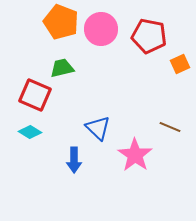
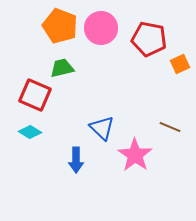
orange pentagon: moved 1 px left, 4 px down
pink circle: moved 1 px up
red pentagon: moved 3 px down
blue triangle: moved 4 px right
blue arrow: moved 2 px right
